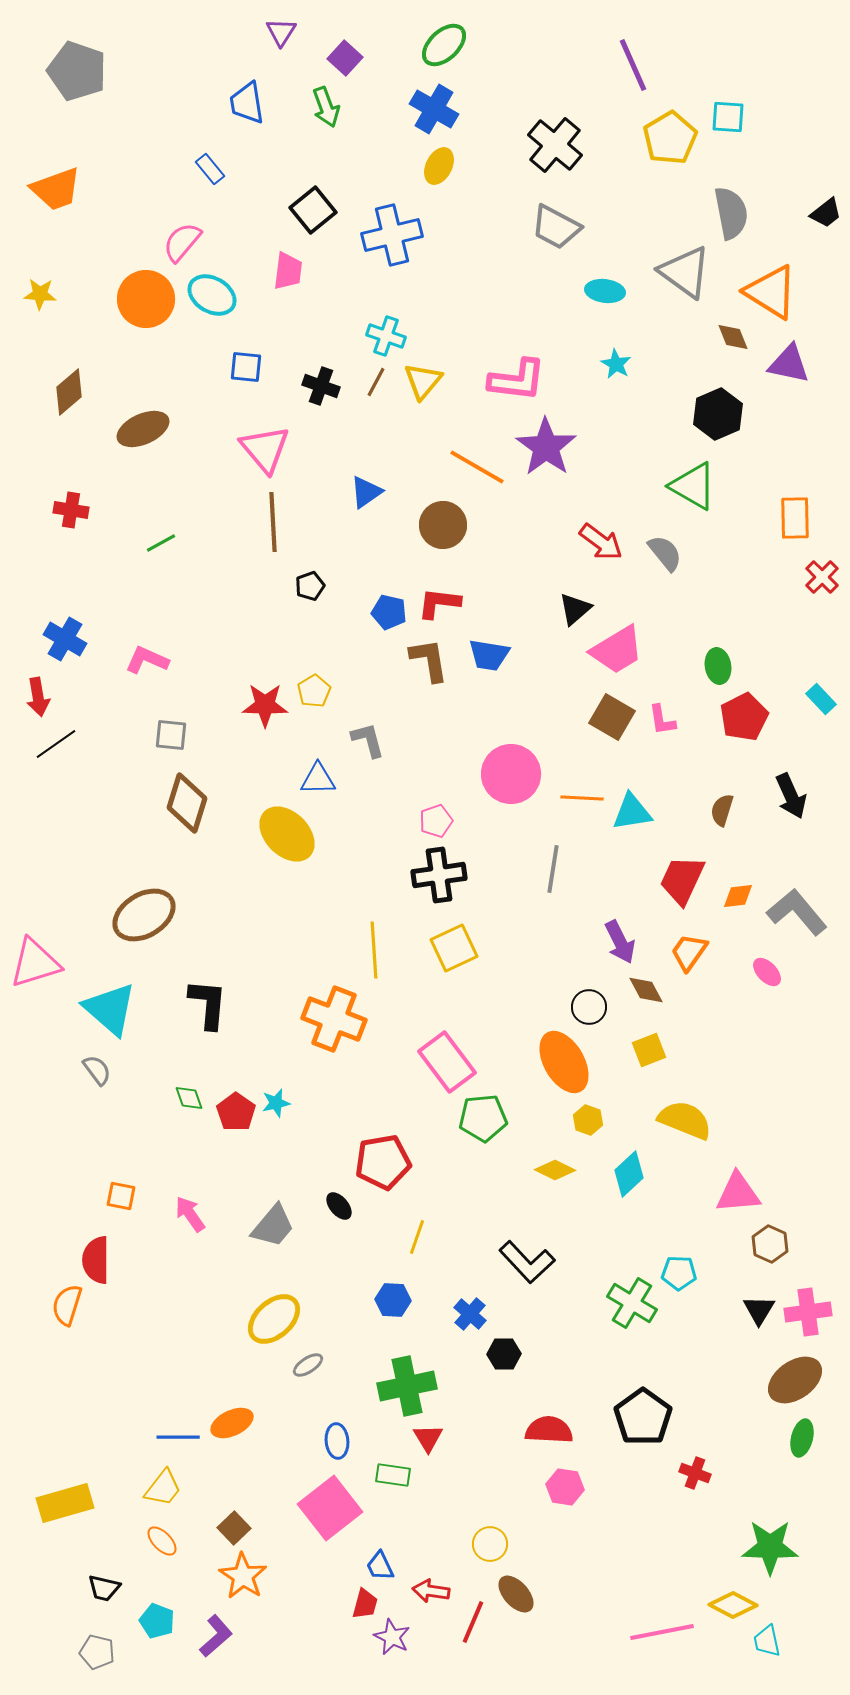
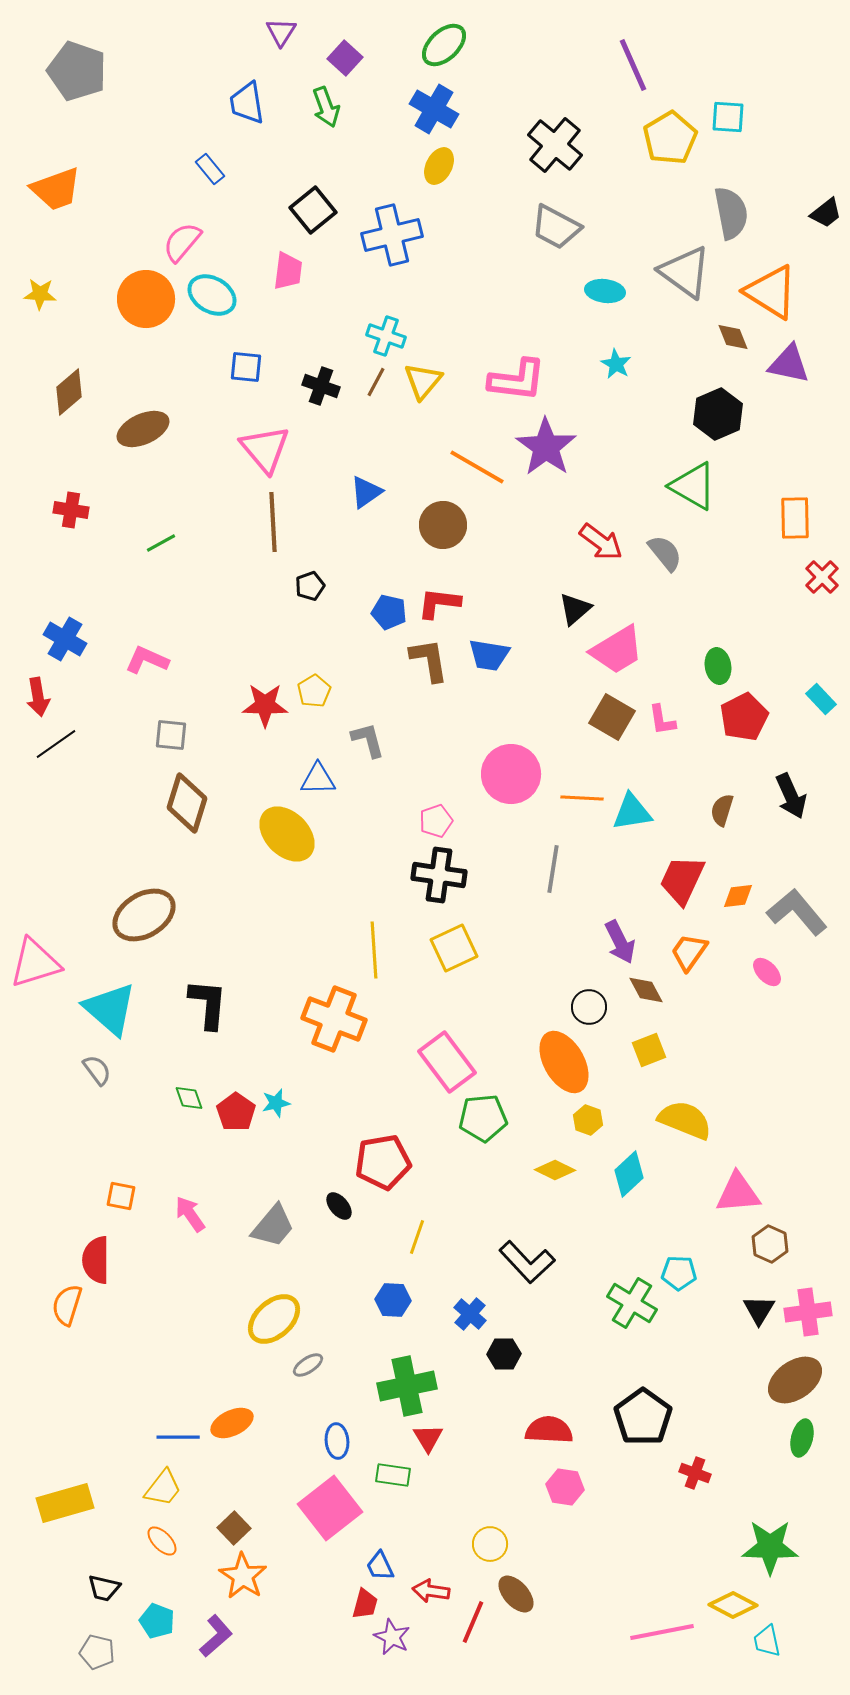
black cross at (439, 875): rotated 16 degrees clockwise
